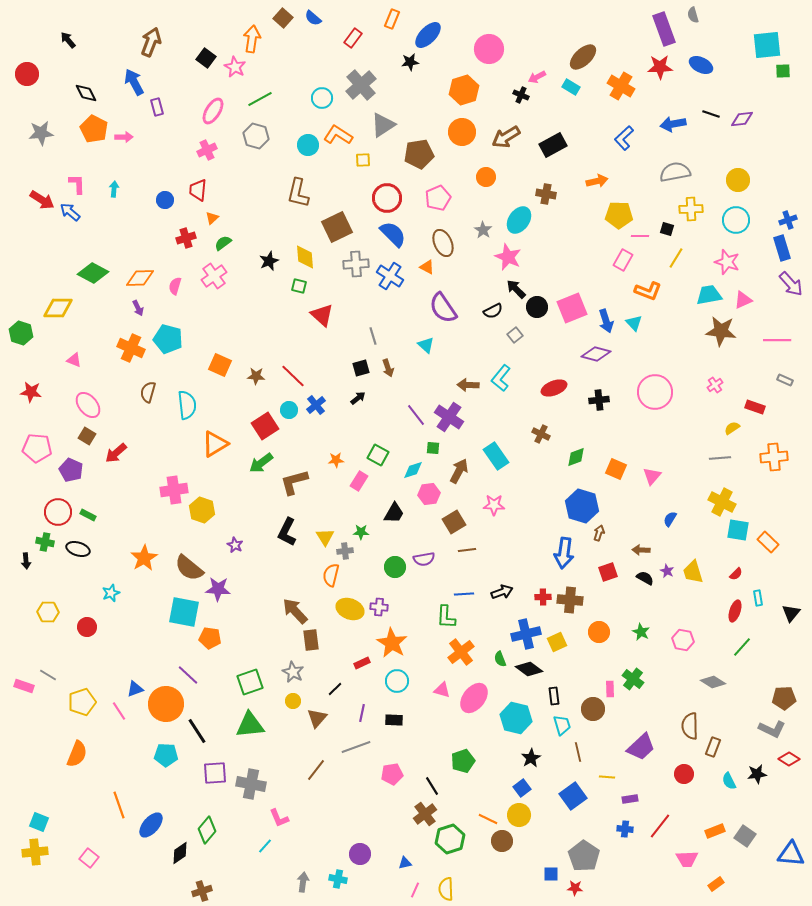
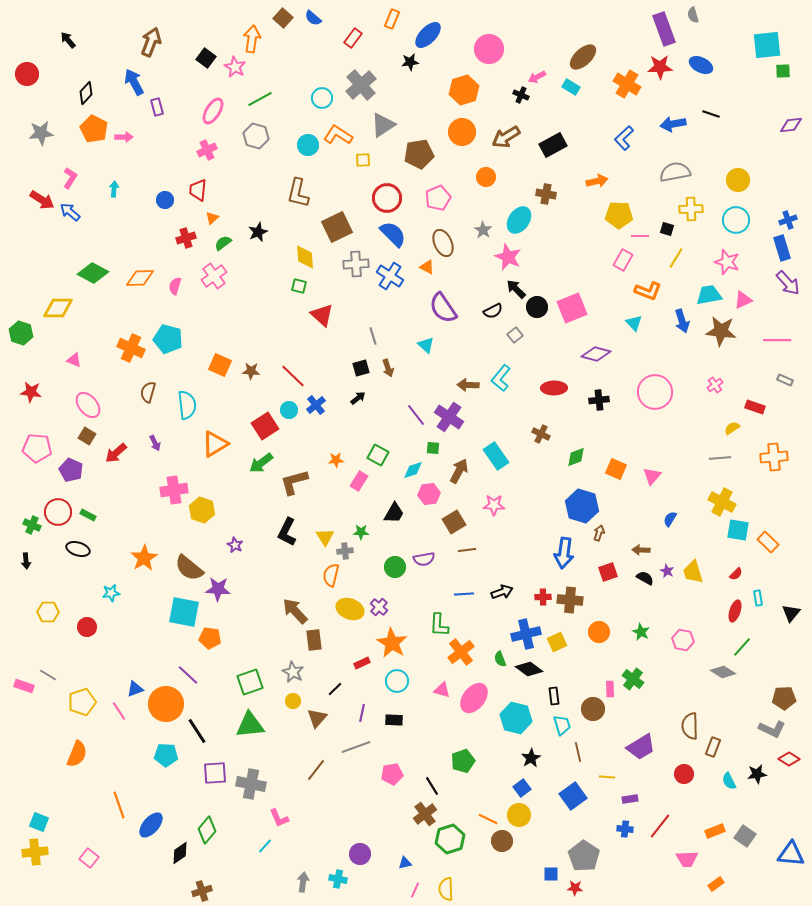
orange cross at (621, 86): moved 6 px right, 2 px up
black diamond at (86, 93): rotated 70 degrees clockwise
purple diamond at (742, 119): moved 49 px right, 6 px down
pink L-shape at (77, 184): moved 7 px left, 6 px up; rotated 35 degrees clockwise
black star at (269, 261): moved 11 px left, 29 px up
purple arrow at (791, 284): moved 3 px left, 1 px up
purple arrow at (138, 308): moved 17 px right, 135 px down
blue arrow at (606, 321): moved 76 px right
brown star at (256, 376): moved 5 px left, 5 px up
red ellipse at (554, 388): rotated 20 degrees clockwise
green cross at (45, 542): moved 13 px left, 17 px up; rotated 12 degrees clockwise
cyan star at (111, 593): rotated 12 degrees clockwise
purple cross at (379, 607): rotated 36 degrees clockwise
green L-shape at (446, 617): moved 7 px left, 8 px down
brown rectangle at (311, 640): moved 3 px right
gray diamond at (713, 682): moved 10 px right, 10 px up
purple trapezoid at (641, 747): rotated 12 degrees clockwise
